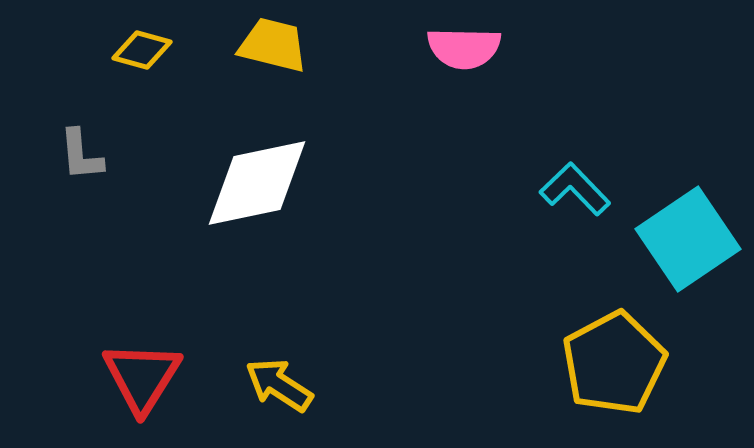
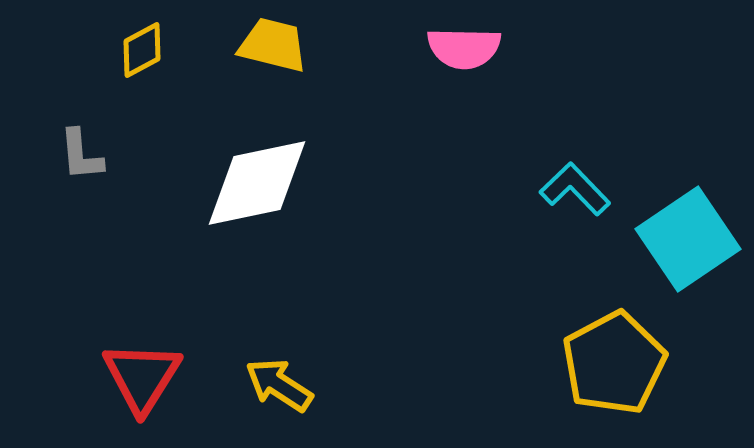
yellow diamond: rotated 44 degrees counterclockwise
